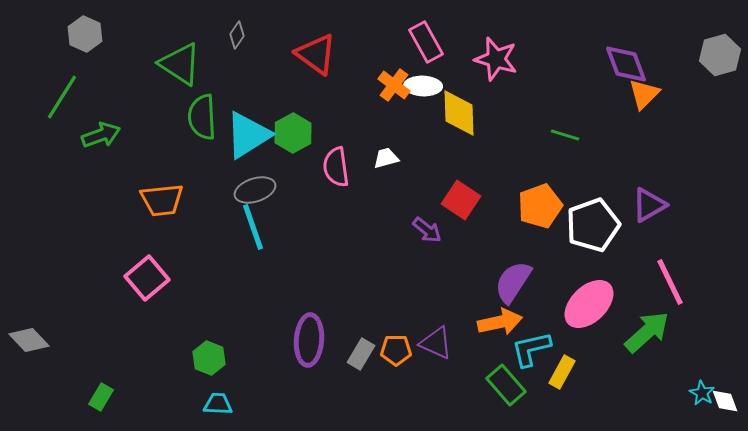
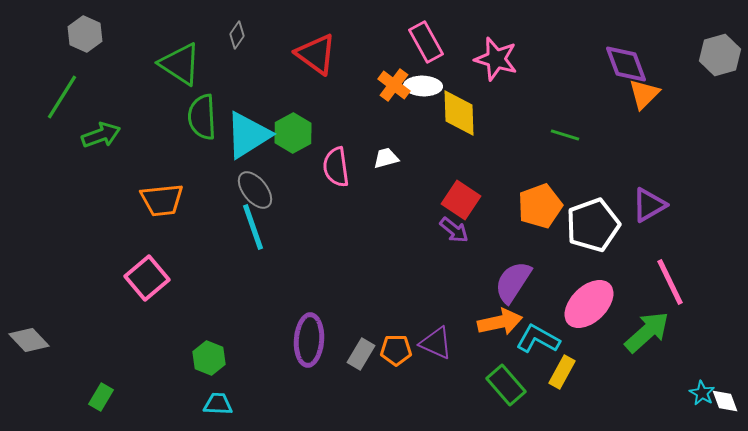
gray ellipse at (255, 190): rotated 69 degrees clockwise
purple arrow at (427, 230): moved 27 px right
cyan L-shape at (531, 349): moved 7 px right, 10 px up; rotated 42 degrees clockwise
